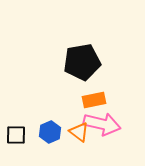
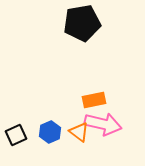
black pentagon: moved 39 px up
pink arrow: moved 1 px right
black square: rotated 25 degrees counterclockwise
